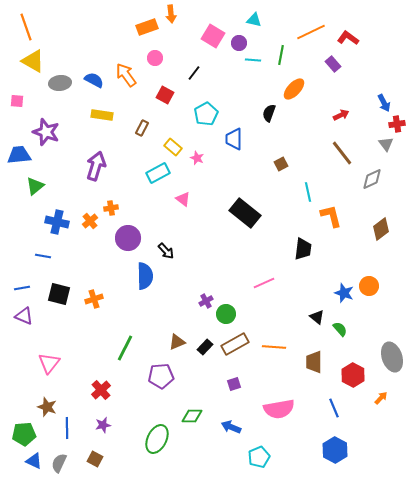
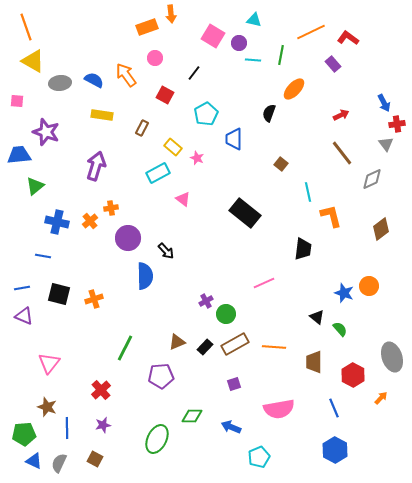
brown square at (281, 164): rotated 24 degrees counterclockwise
